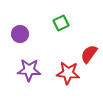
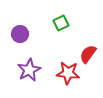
red semicircle: moved 1 px left
purple star: rotated 30 degrees counterclockwise
